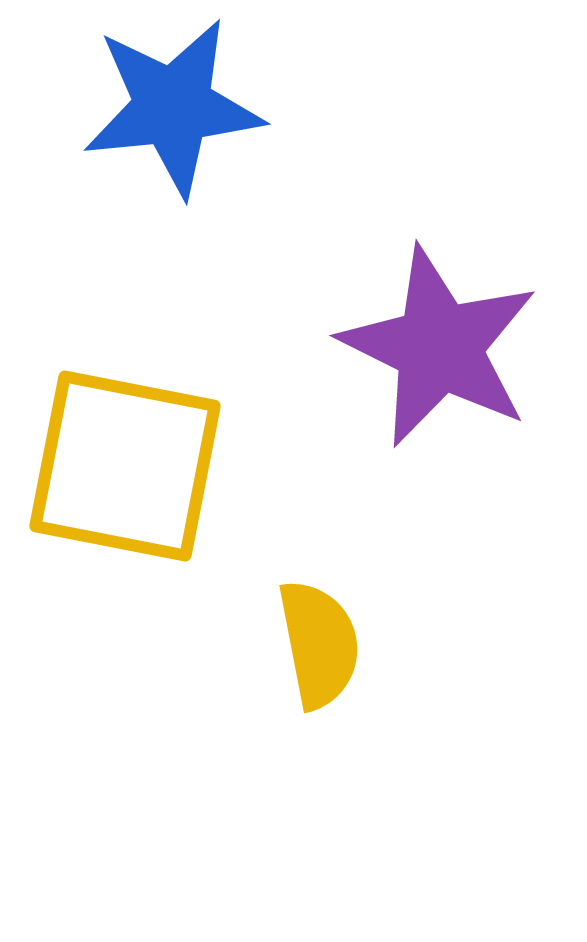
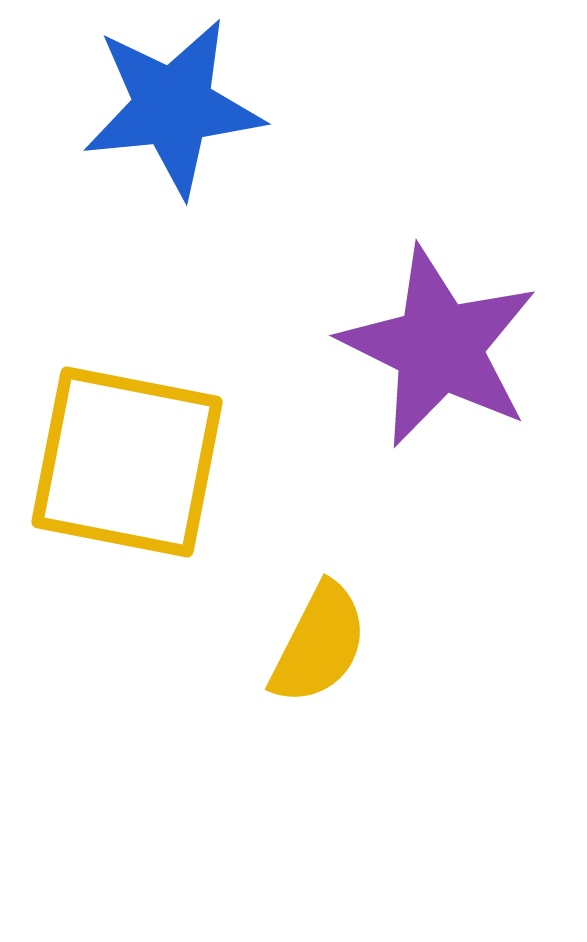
yellow square: moved 2 px right, 4 px up
yellow semicircle: rotated 38 degrees clockwise
